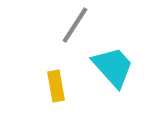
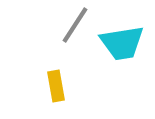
cyan trapezoid: moved 9 px right, 24 px up; rotated 123 degrees clockwise
